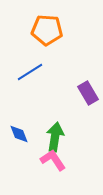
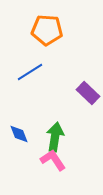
purple rectangle: rotated 15 degrees counterclockwise
